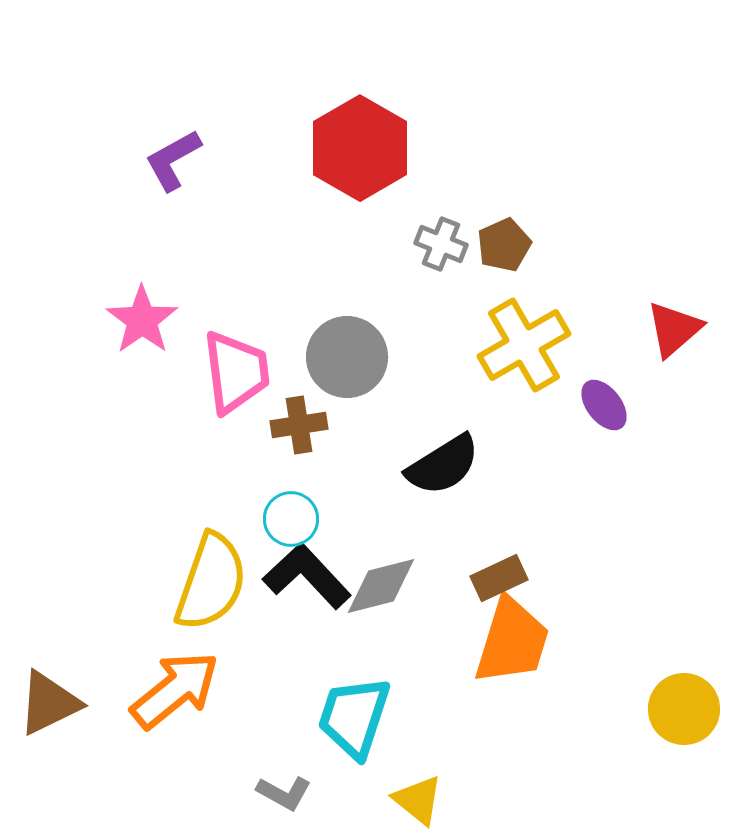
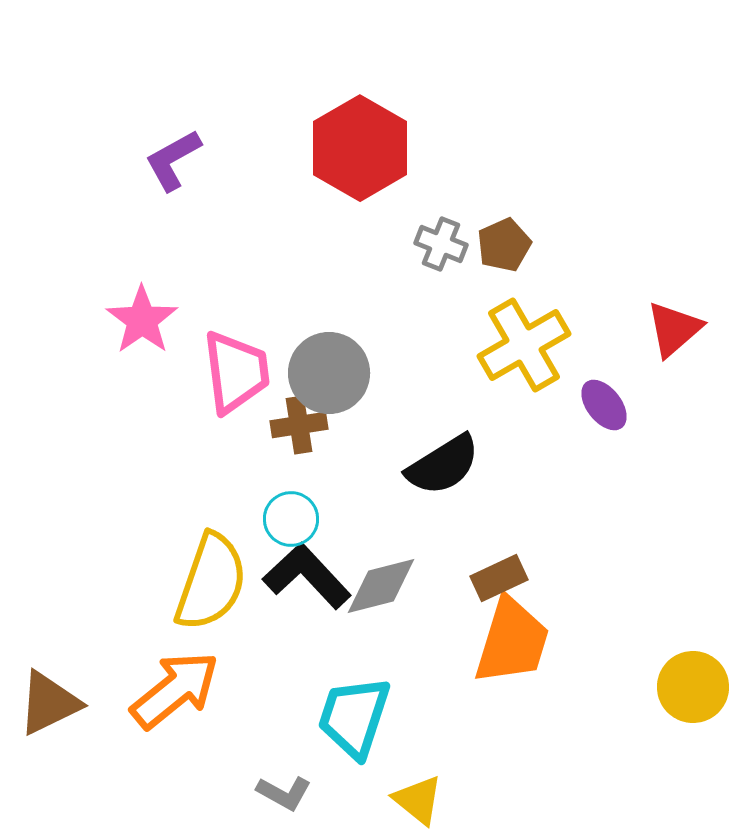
gray circle: moved 18 px left, 16 px down
yellow circle: moved 9 px right, 22 px up
